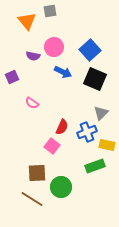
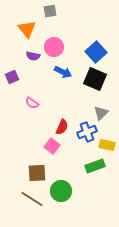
orange triangle: moved 8 px down
blue square: moved 6 px right, 2 px down
green circle: moved 4 px down
